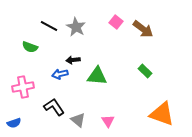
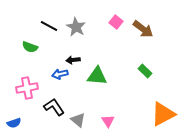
pink cross: moved 4 px right, 1 px down
orange triangle: moved 1 px right; rotated 48 degrees counterclockwise
